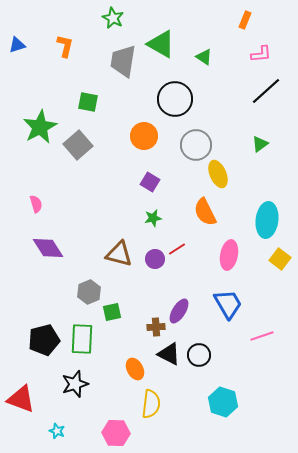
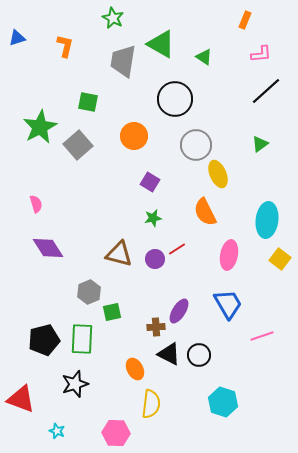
blue triangle at (17, 45): moved 7 px up
orange circle at (144, 136): moved 10 px left
